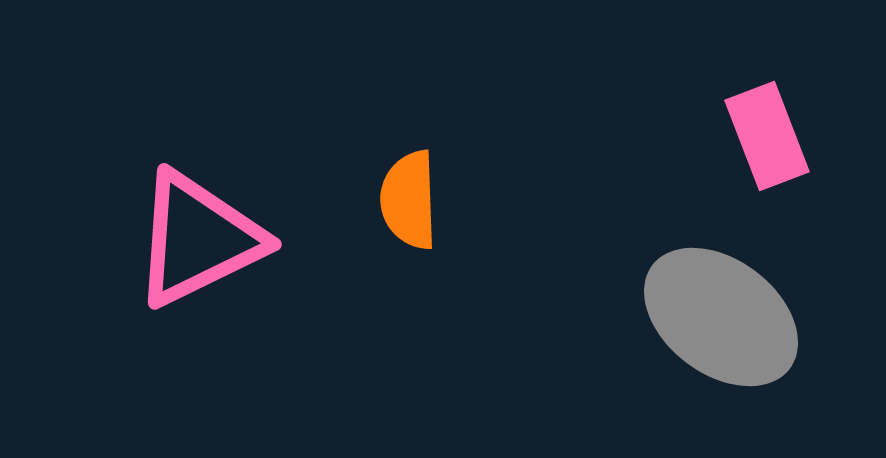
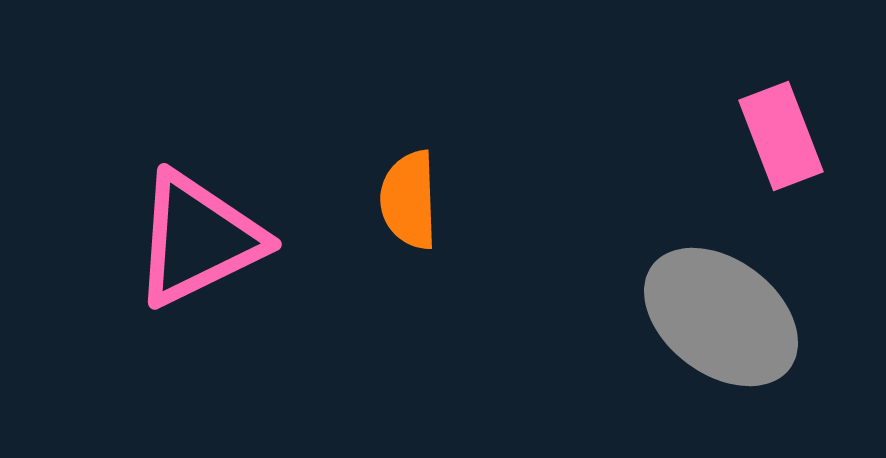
pink rectangle: moved 14 px right
